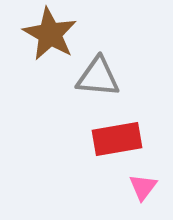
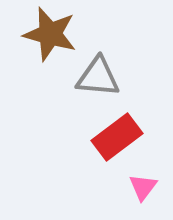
brown star: rotated 14 degrees counterclockwise
red rectangle: moved 2 px up; rotated 27 degrees counterclockwise
